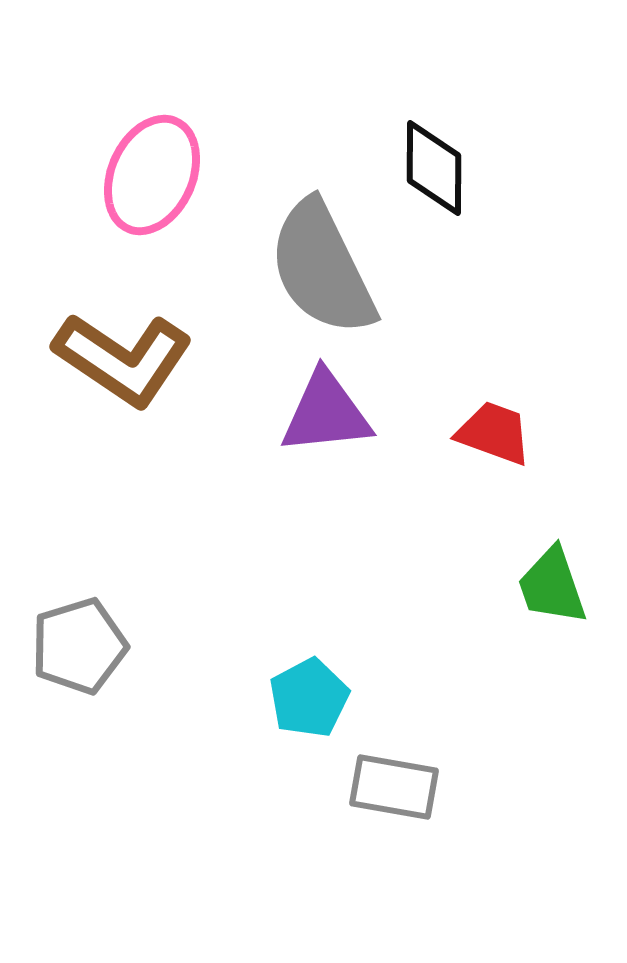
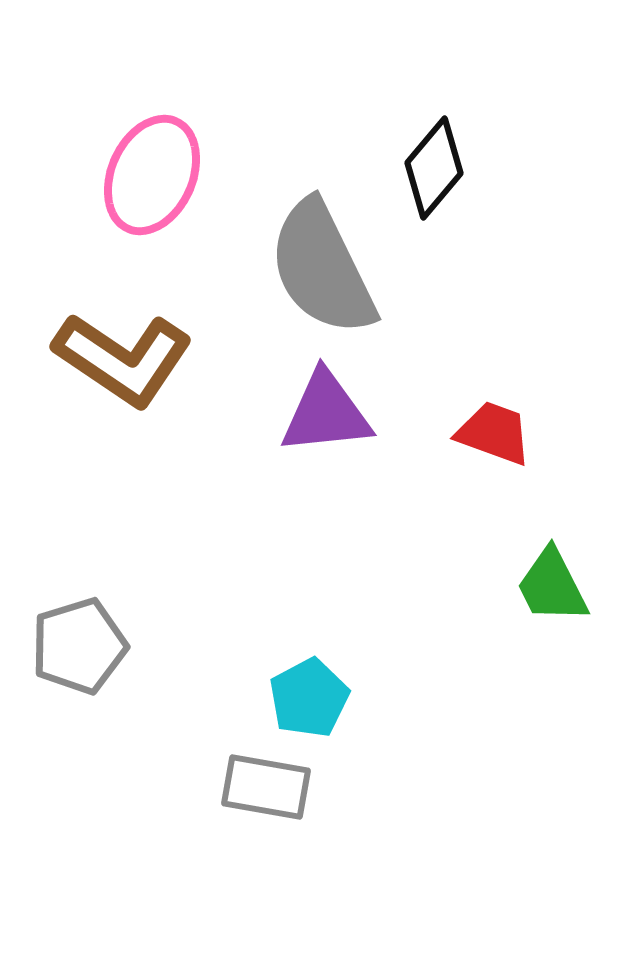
black diamond: rotated 40 degrees clockwise
green trapezoid: rotated 8 degrees counterclockwise
gray rectangle: moved 128 px left
